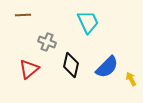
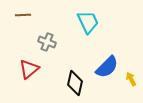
black diamond: moved 4 px right, 18 px down
